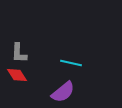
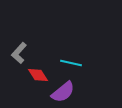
gray L-shape: rotated 40 degrees clockwise
red diamond: moved 21 px right
